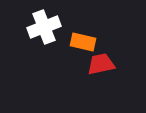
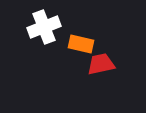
orange rectangle: moved 2 px left, 2 px down
